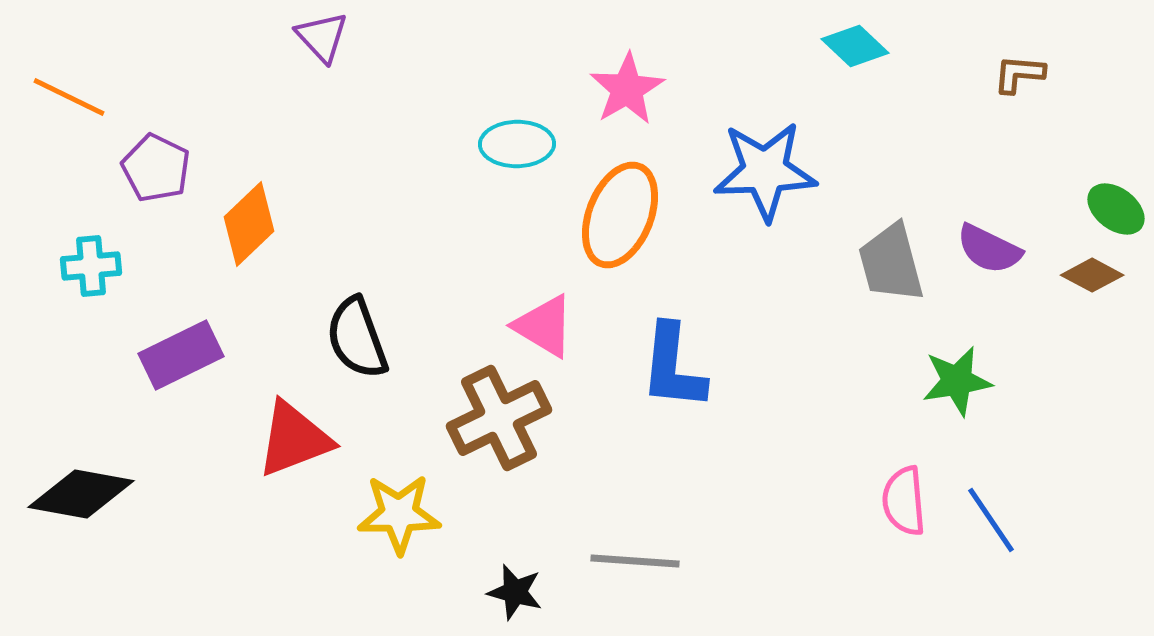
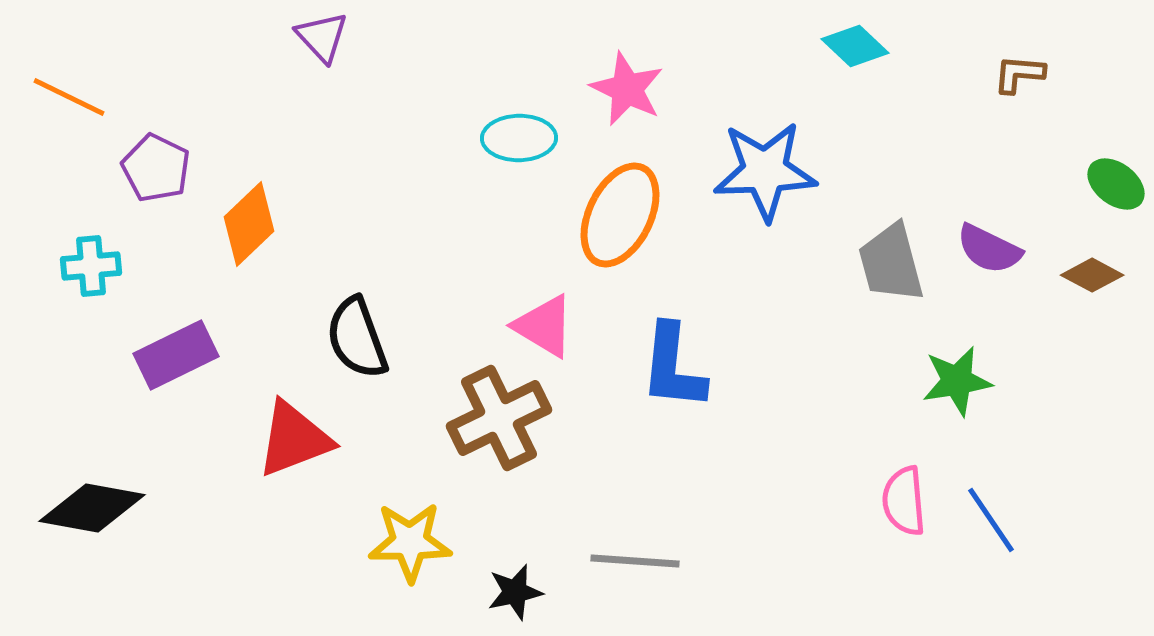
pink star: rotated 16 degrees counterclockwise
cyan ellipse: moved 2 px right, 6 px up
green ellipse: moved 25 px up
orange ellipse: rotated 4 degrees clockwise
purple rectangle: moved 5 px left
black diamond: moved 11 px right, 14 px down
yellow star: moved 11 px right, 28 px down
black star: rotated 28 degrees counterclockwise
